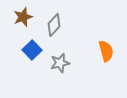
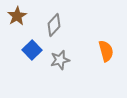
brown star: moved 6 px left, 1 px up; rotated 12 degrees counterclockwise
gray star: moved 3 px up
